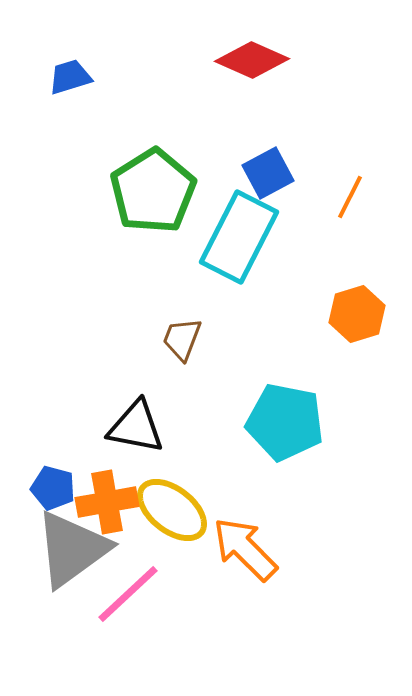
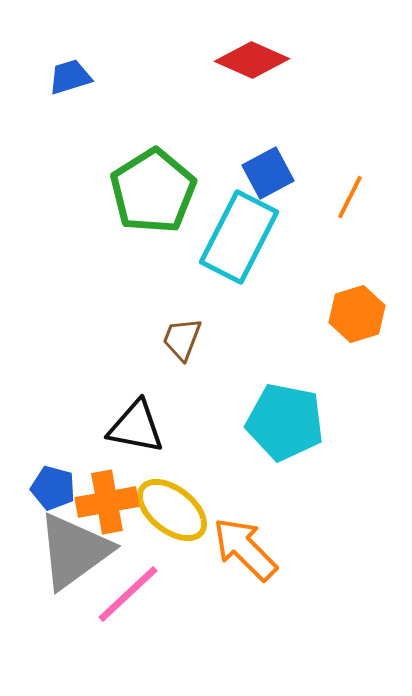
gray triangle: moved 2 px right, 2 px down
